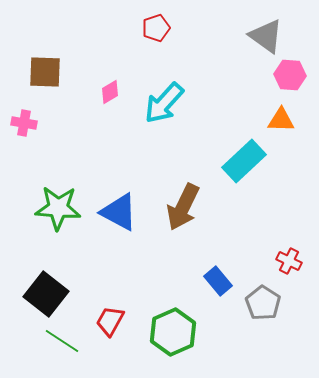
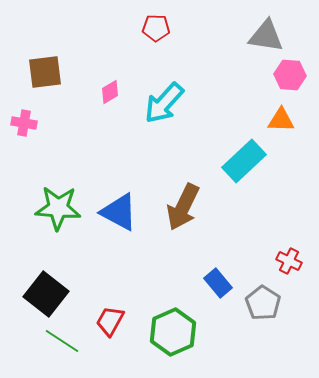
red pentagon: rotated 20 degrees clockwise
gray triangle: rotated 27 degrees counterclockwise
brown square: rotated 9 degrees counterclockwise
blue rectangle: moved 2 px down
